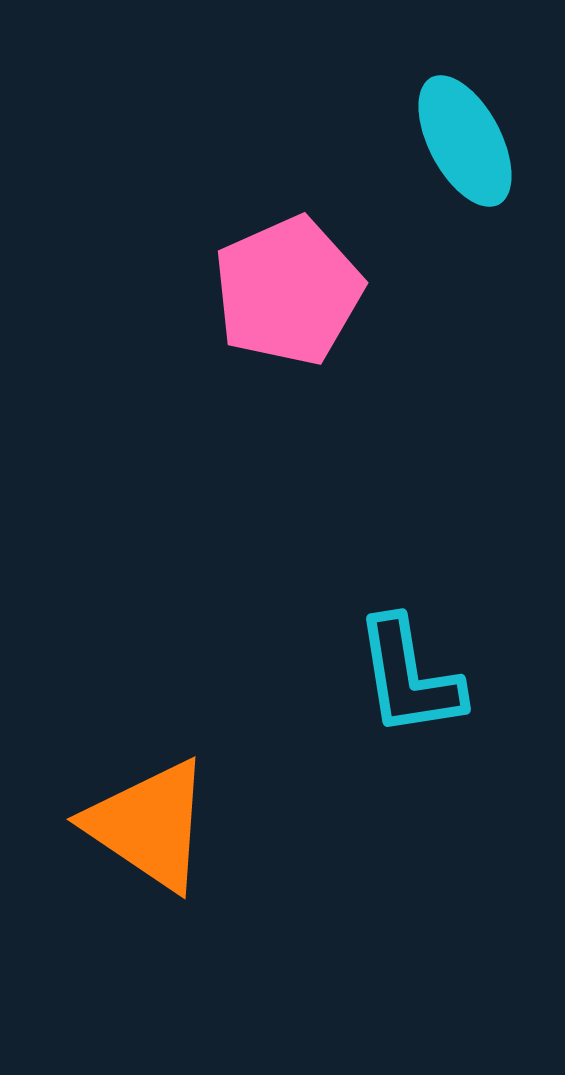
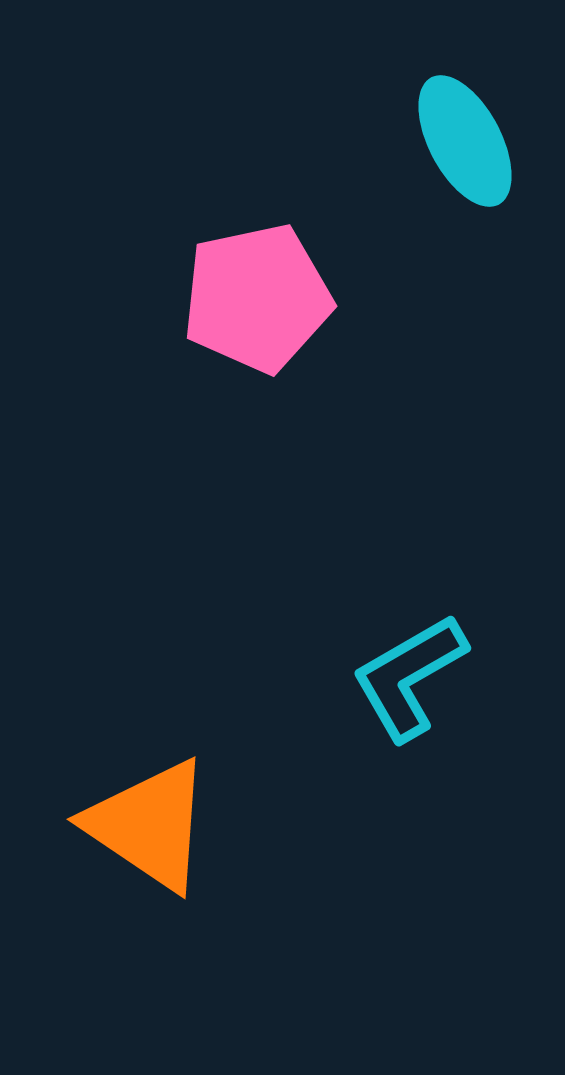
pink pentagon: moved 31 px left, 7 px down; rotated 12 degrees clockwise
cyan L-shape: rotated 69 degrees clockwise
